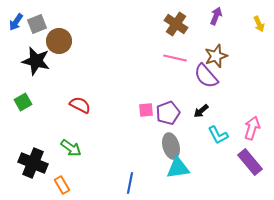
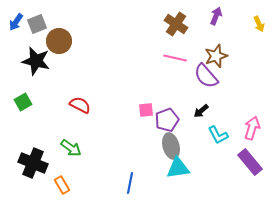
purple pentagon: moved 1 px left, 7 px down
